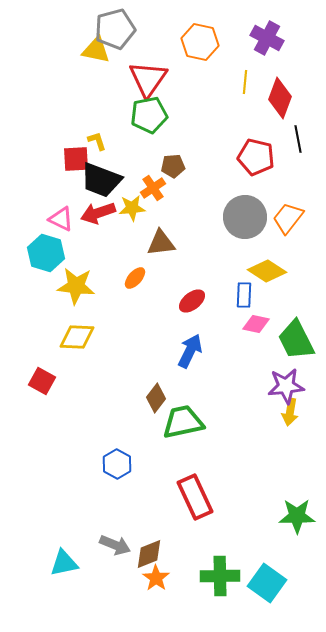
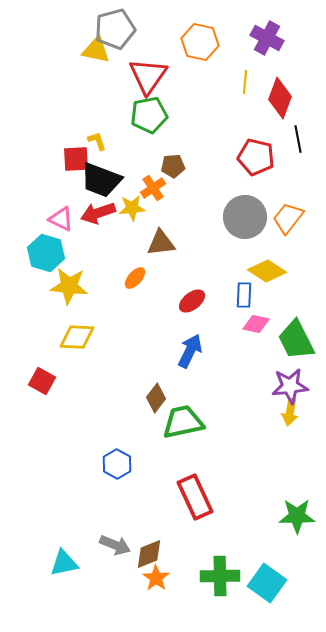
red triangle at (148, 79): moved 3 px up
yellow star at (76, 286): moved 7 px left
purple star at (286, 386): moved 4 px right
